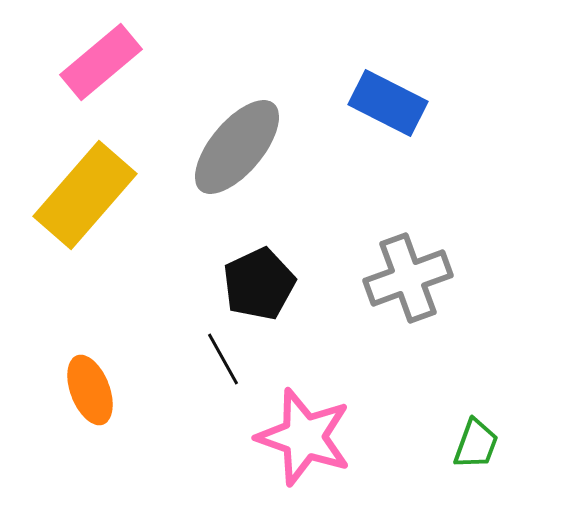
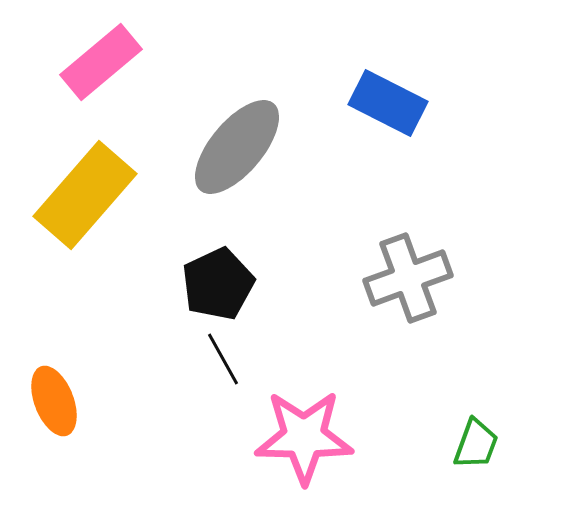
black pentagon: moved 41 px left
orange ellipse: moved 36 px left, 11 px down
pink star: rotated 18 degrees counterclockwise
